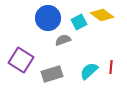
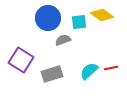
cyan square: rotated 21 degrees clockwise
red line: moved 1 px down; rotated 72 degrees clockwise
